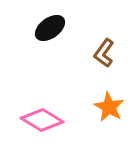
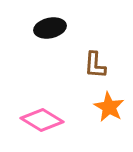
black ellipse: rotated 24 degrees clockwise
brown L-shape: moved 9 px left, 12 px down; rotated 32 degrees counterclockwise
